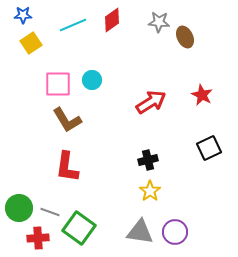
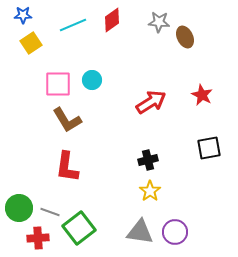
black square: rotated 15 degrees clockwise
green square: rotated 16 degrees clockwise
